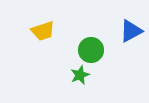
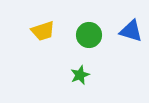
blue triangle: rotated 45 degrees clockwise
green circle: moved 2 px left, 15 px up
